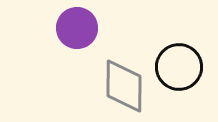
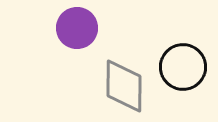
black circle: moved 4 px right
